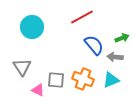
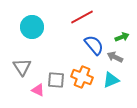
green arrow: moved 1 px up
gray arrow: rotated 21 degrees clockwise
orange cross: moved 1 px left, 2 px up
